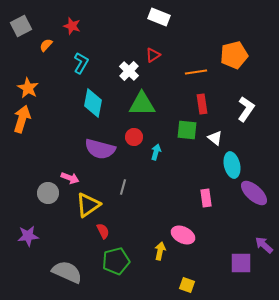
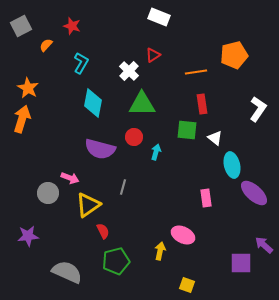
white L-shape: moved 12 px right
